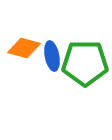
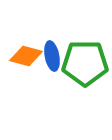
orange diamond: moved 2 px right, 8 px down
